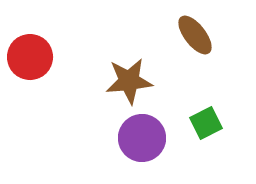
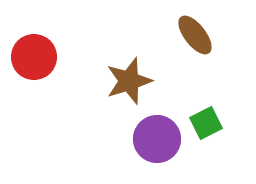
red circle: moved 4 px right
brown star: rotated 12 degrees counterclockwise
purple circle: moved 15 px right, 1 px down
